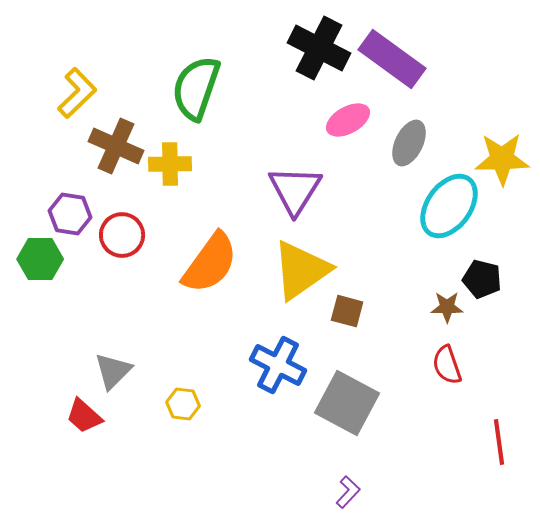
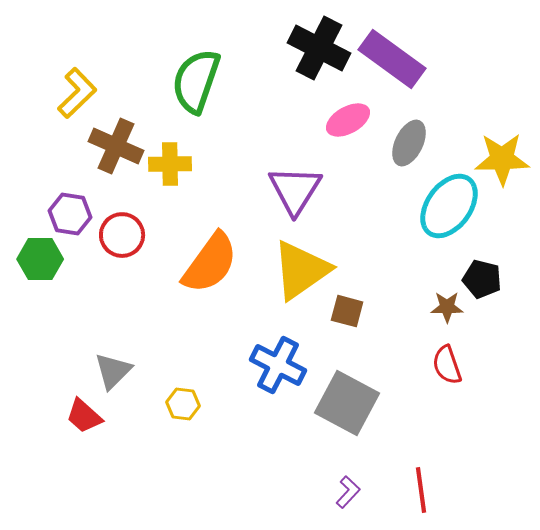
green semicircle: moved 7 px up
red line: moved 78 px left, 48 px down
